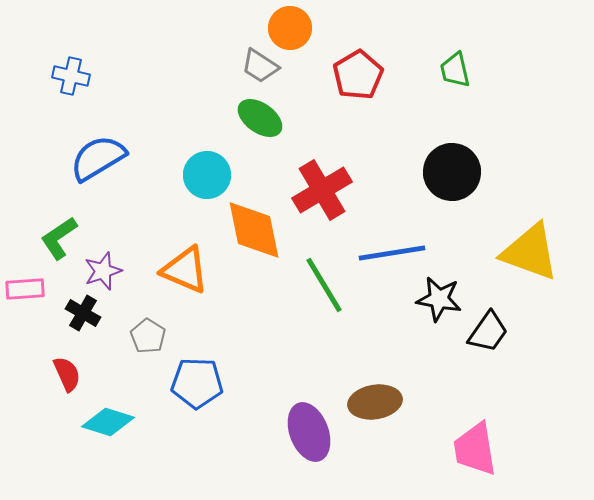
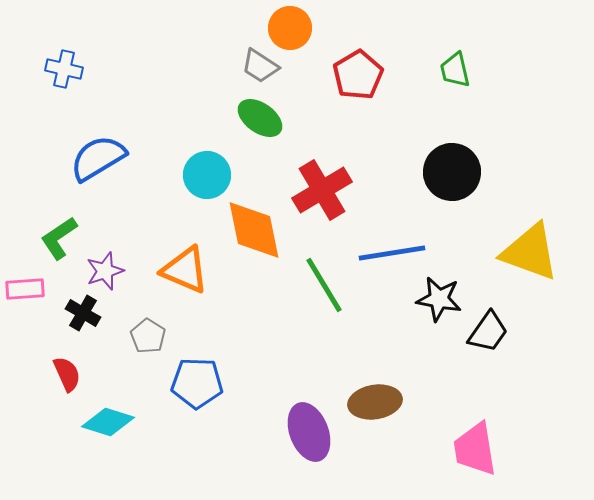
blue cross: moved 7 px left, 7 px up
purple star: moved 2 px right
